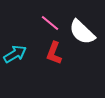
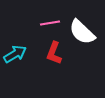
pink line: rotated 48 degrees counterclockwise
